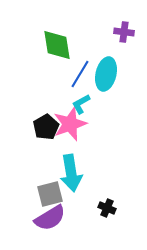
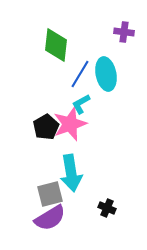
green diamond: moved 1 px left; rotated 16 degrees clockwise
cyan ellipse: rotated 24 degrees counterclockwise
